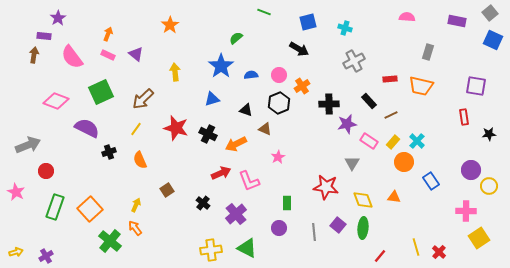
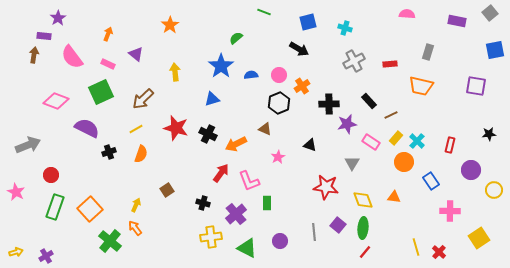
pink semicircle at (407, 17): moved 3 px up
blue square at (493, 40): moved 2 px right, 10 px down; rotated 36 degrees counterclockwise
pink rectangle at (108, 55): moved 9 px down
red rectangle at (390, 79): moved 15 px up
black triangle at (246, 110): moved 64 px right, 35 px down
red rectangle at (464, 117): moved 14 px left, 28 px down; rotated 21 degrees clockwise
yellow line at (136, 129): rotated 24 degrees clockwise
pink rectangle at (369, 141): moved 2 px right, 1 px down
yellow rectangle at (393, 142): moved 3 px right, 4 px up
orange semicircle at (140, 160): moved 1 px right, 6 px up; rotated 138 degrees counterclockwise
red circle at (46, 171): moved 5 px right, 4 px down
red arrow at (221, 173): rotated 30 degrees counterclockwise
yellow circle at (489, 186): moved 5 px right, 4 px down
black cross at (203, 203): rotated 24 degrees counterclockwise
green rectangle at (287, 203): moved 20 px left
pink cross at (466, 211): moved 16 px left
purple circle at (279, 228): moved 1 px right, 13 px down
yellow cross at (211, 250): moved 13 px up
red line at (380, 256): moved 15 px left, 4 px up
